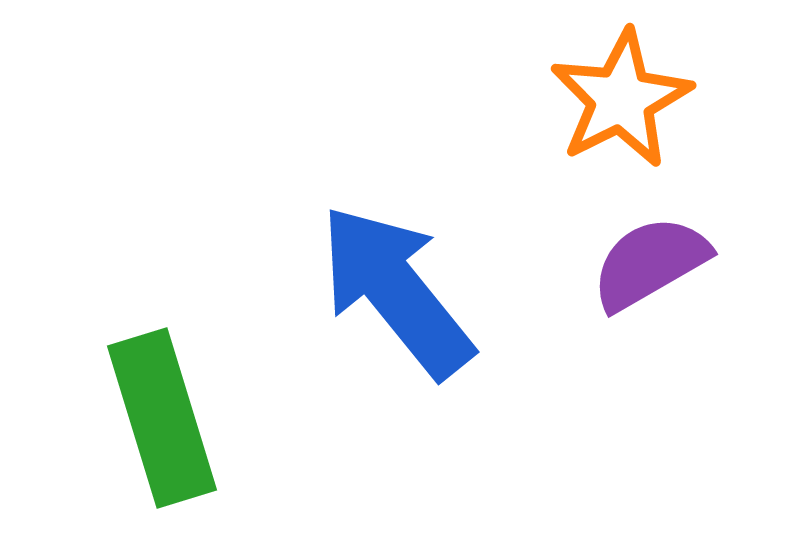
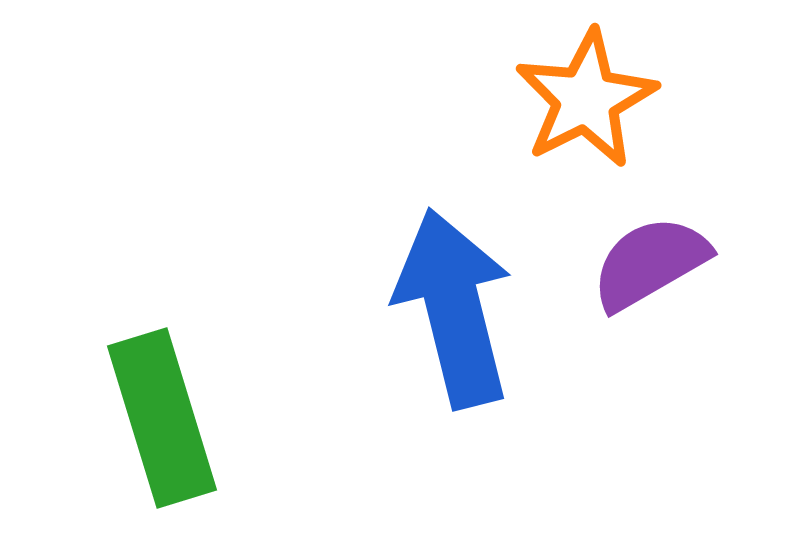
orange star: moved 35 px left
blue arrow: moved 58 px right, 17 px down; rotated 25 degrees clockwise
